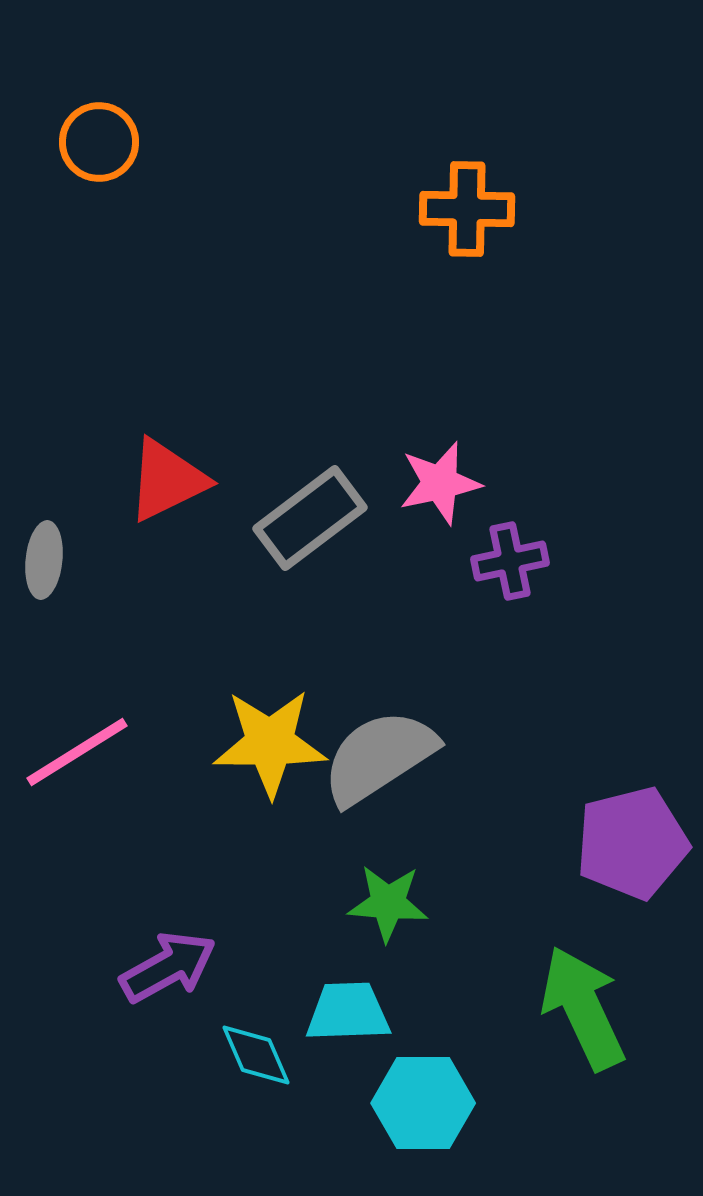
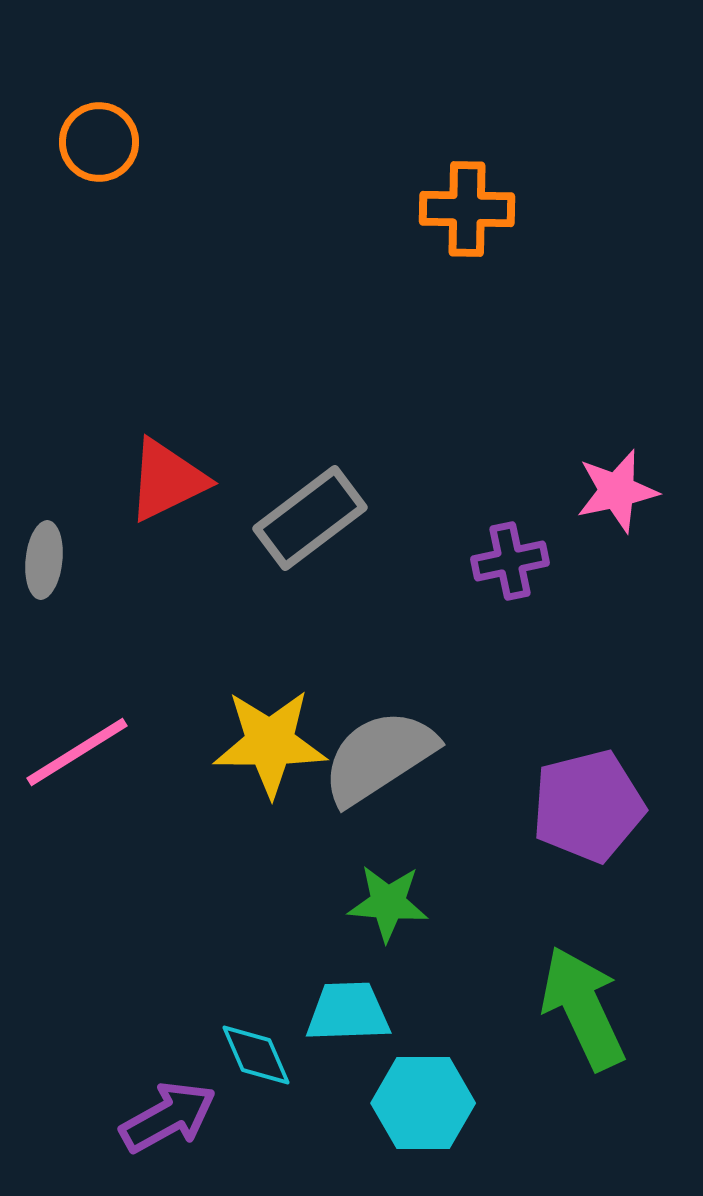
pink star: moved 177 px right, 8 px down
purple pentagon: moved 44 px left, 37 px up
purple arrow: moved 150 px down
